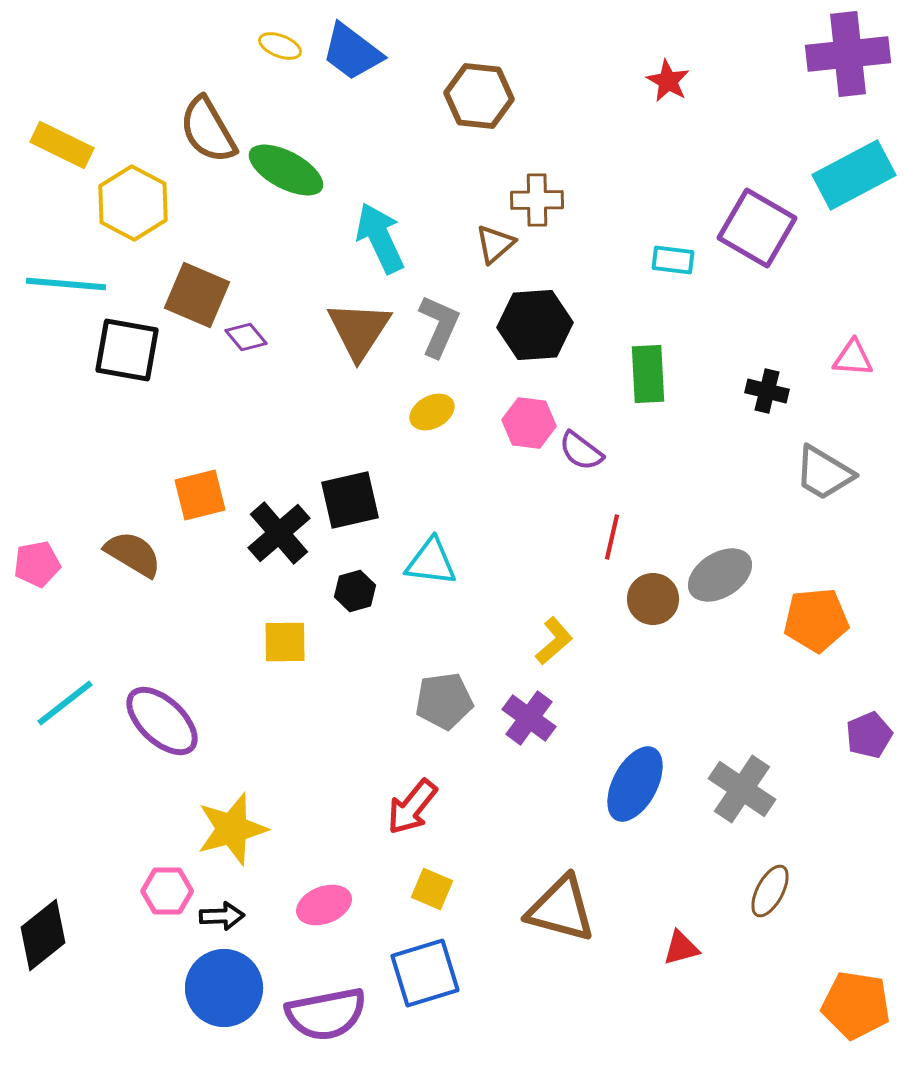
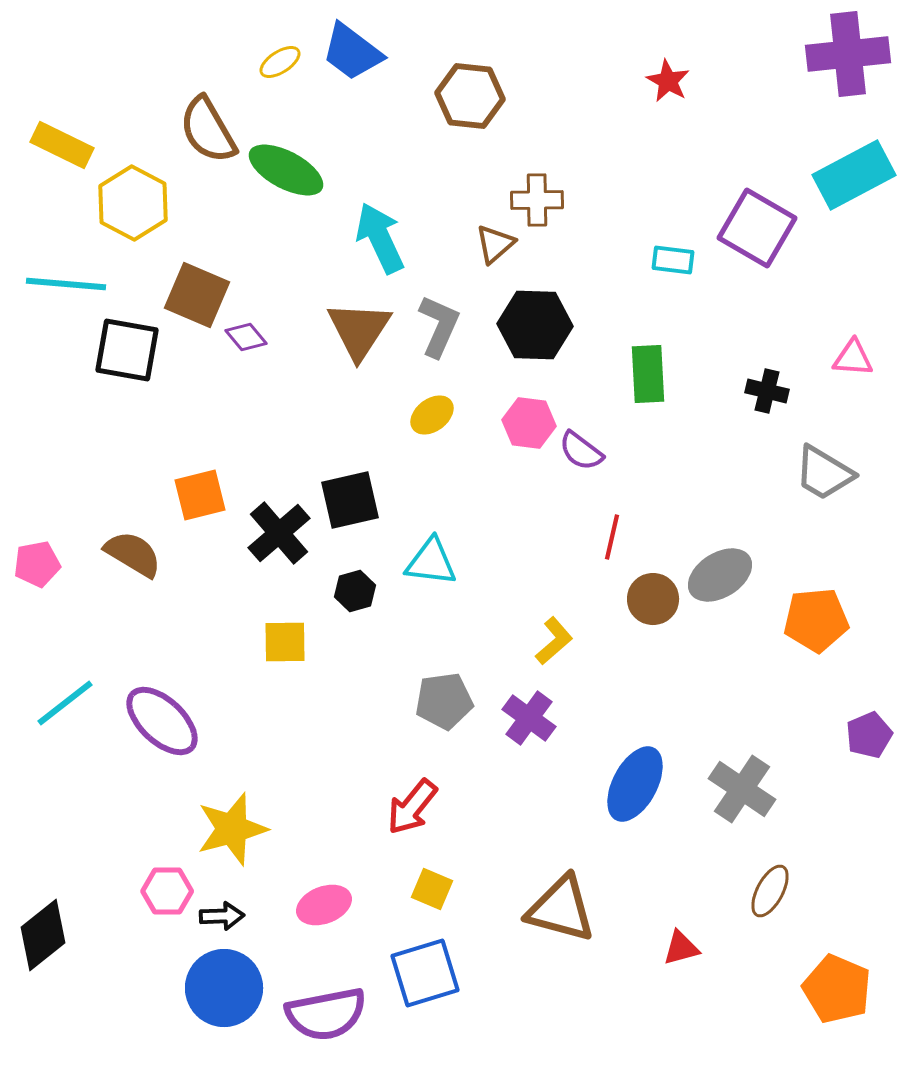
yellow ellipse at (280, 46): moved 16 px down; rotated 54 degrees counterclockwise
brown hexagon at (479, 96): moved 9 px left
black hexagon at (535, 325): rotated 6 degrees clockwise
yellow ellipse at (432, 412): moved 3 px down; rotated 9 degrees counterclockwise
orange pentagon at (856, 1005): moved 19 px left, 16 px up; rotated 14 degrees clockwise
